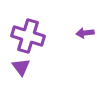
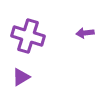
purple triangle: moved 10 px down; rotated 36 degrees clockwise
